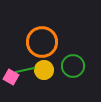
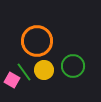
orange circle: moved 5 px left, 1 px up
green line: moved 1 px left, 2 px down; rotated 66 degrees clockwise
pink square: moved 1 px right, 3 px down
